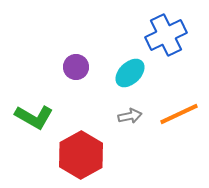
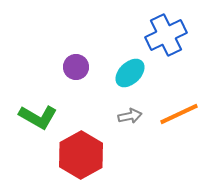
green L-shape: moved 4 px right
